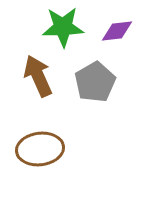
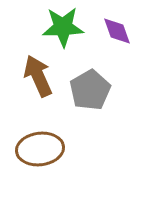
purple diamond: rotated 76 degrees clockwise
gray pentagon: moved 5 px left, 8 px down
